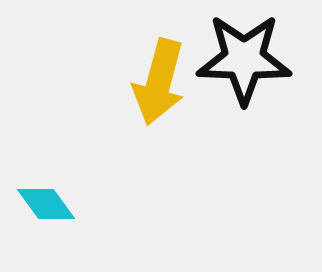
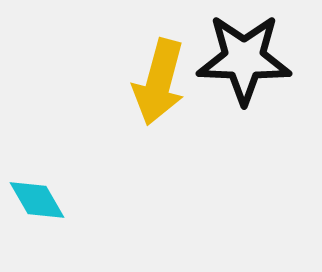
cyan diamond: moved 9 px left, 4 px up; rotated 6 degrees clockwise
